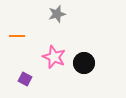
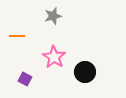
gray star: moved 4 px left, 2 px down
pink star: rotated 10 degrees clockwise
black circle: moved 1 px right, 9 px down
